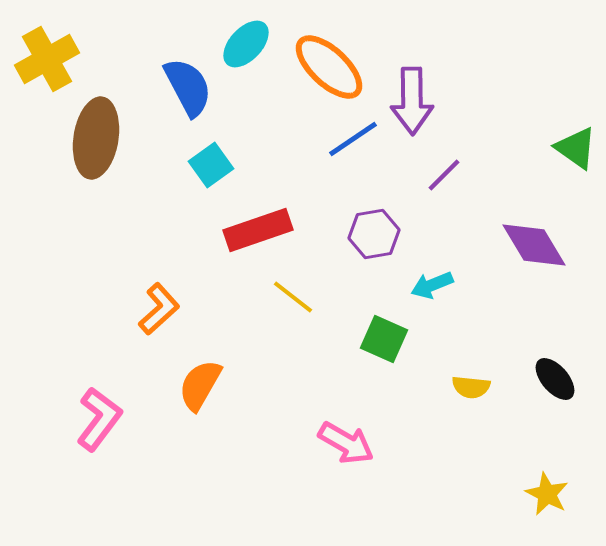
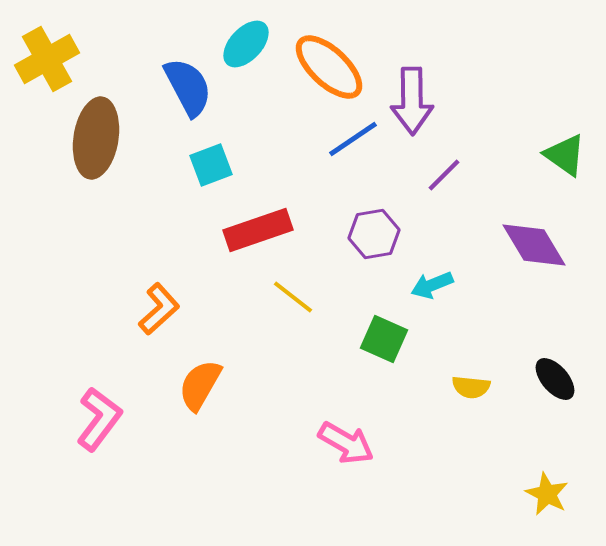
green triangle: moved 11 px left, 7 px down
cyan square: rotated 15 degrees clockwise
